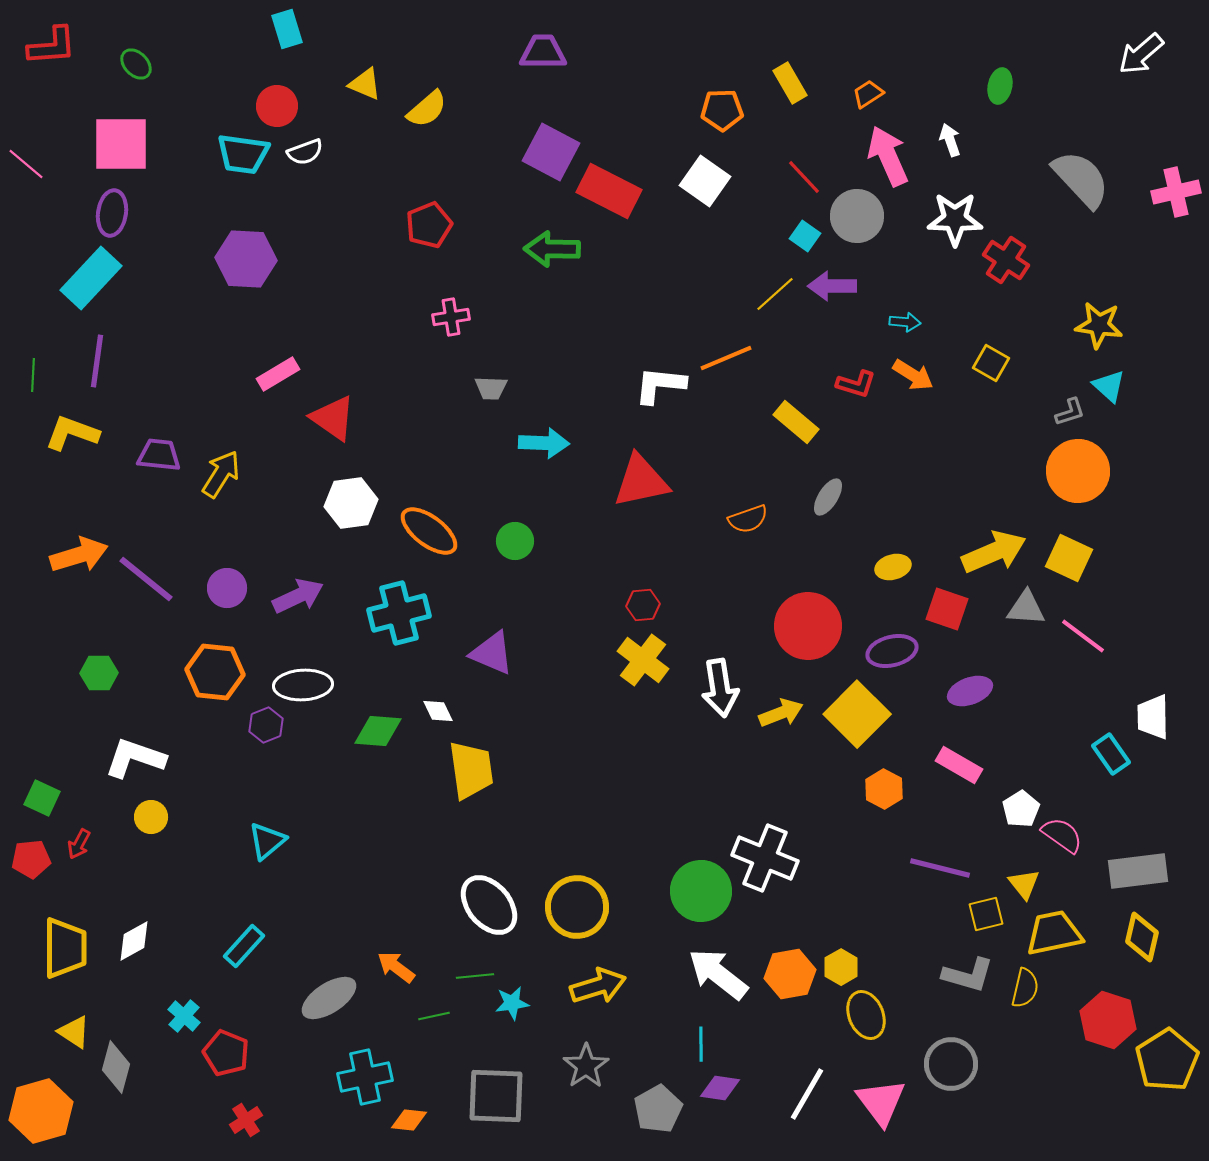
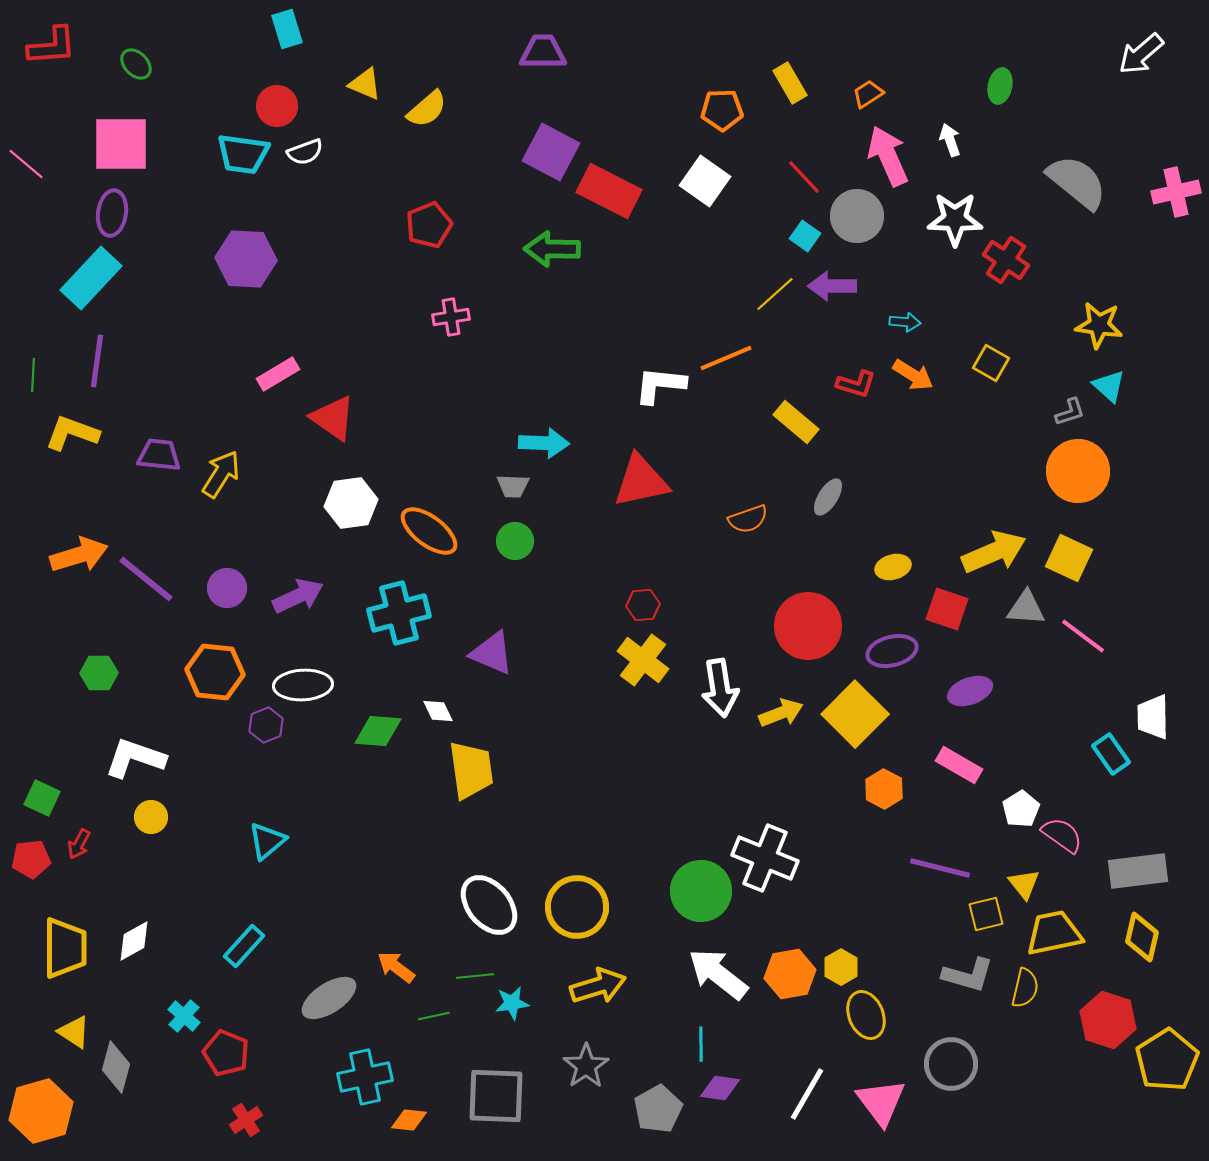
gray semicircle at (1081, 179): moved 4 px left, 3 px down; rotated 8 degrees counterclockwise
gray trapezoid at (491, 388): moved 22 px right, 98 px down
yellow square at (857, 714): moved 2 px left
